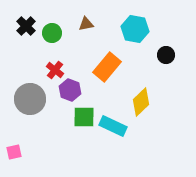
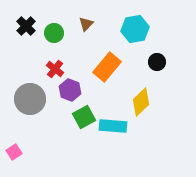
brown triangle: rotated 35 degrees counterclockwise
cyan hexagon: rotated 20 degrees counterclockwise
green circle: moved 2 px right
black circle: moved 9 px left, 7 px down
red cross: moved 1 px up
green square: rotated 30 degrees counterclockwise
cyan rectangle: rotated 20 degrees counterclockwise
pink square: rotated 21 degrees counterclockwise
